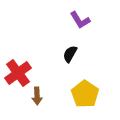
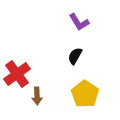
purple L-shape: moved 1 px left, 2 px down
black semicircle: moved 5 px right, 2 px down
red cross: moved 1 px left, 1 px down
